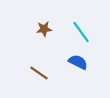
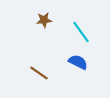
brown star: moved 9 px up
